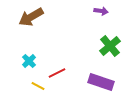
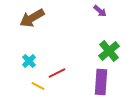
purple arrow: moved 1 px left; rotated 32 degrees clockwise
brown arrow: moved 1 px right, 1 px down
green cross: moved 1 px left, 5 px down
purple rectangle: rotated 75 degrees clockwise
